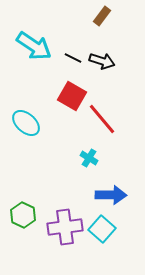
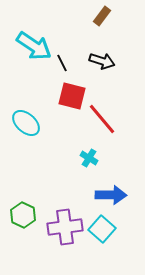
black line: moved 11 px left, 5 px down; rotated 36 degrees clockwise
red square: rotated 16 degrees counterclockwise
